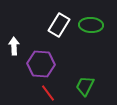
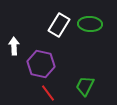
green ellipse: moved 1 px left, 1 px up
purple hexagon: rotated 8 degrees clockwise
